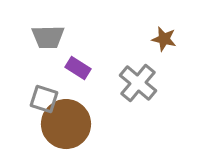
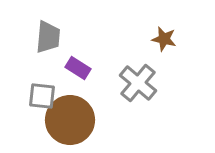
gray trapezoid: rotated 84 degrees counterclockwise
gray square: moved 2 px left, 3 px up; rotated 12 degrees counterclockwise
brown circle: moved 4 px right, 4 px up
